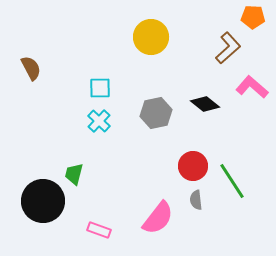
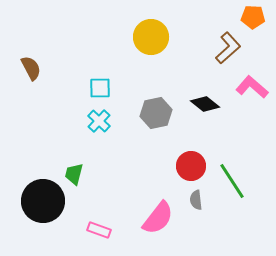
red circle: moved 2 px left
